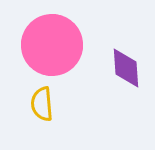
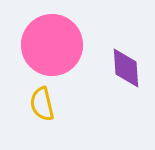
yellow semicircle: rotated 8 degrees counterclockwise
